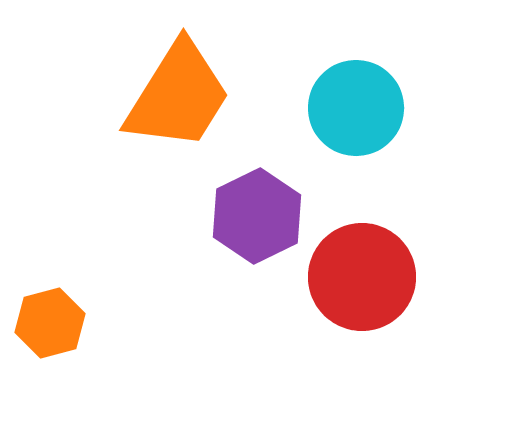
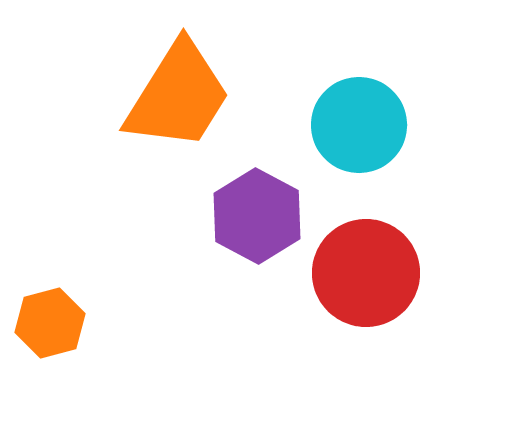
cyan circle: moved 3 px right, 17 px down
purple hexagon: rotated 6 degrees counterclockwise
red circle: moved 4 px right, 4 px up
